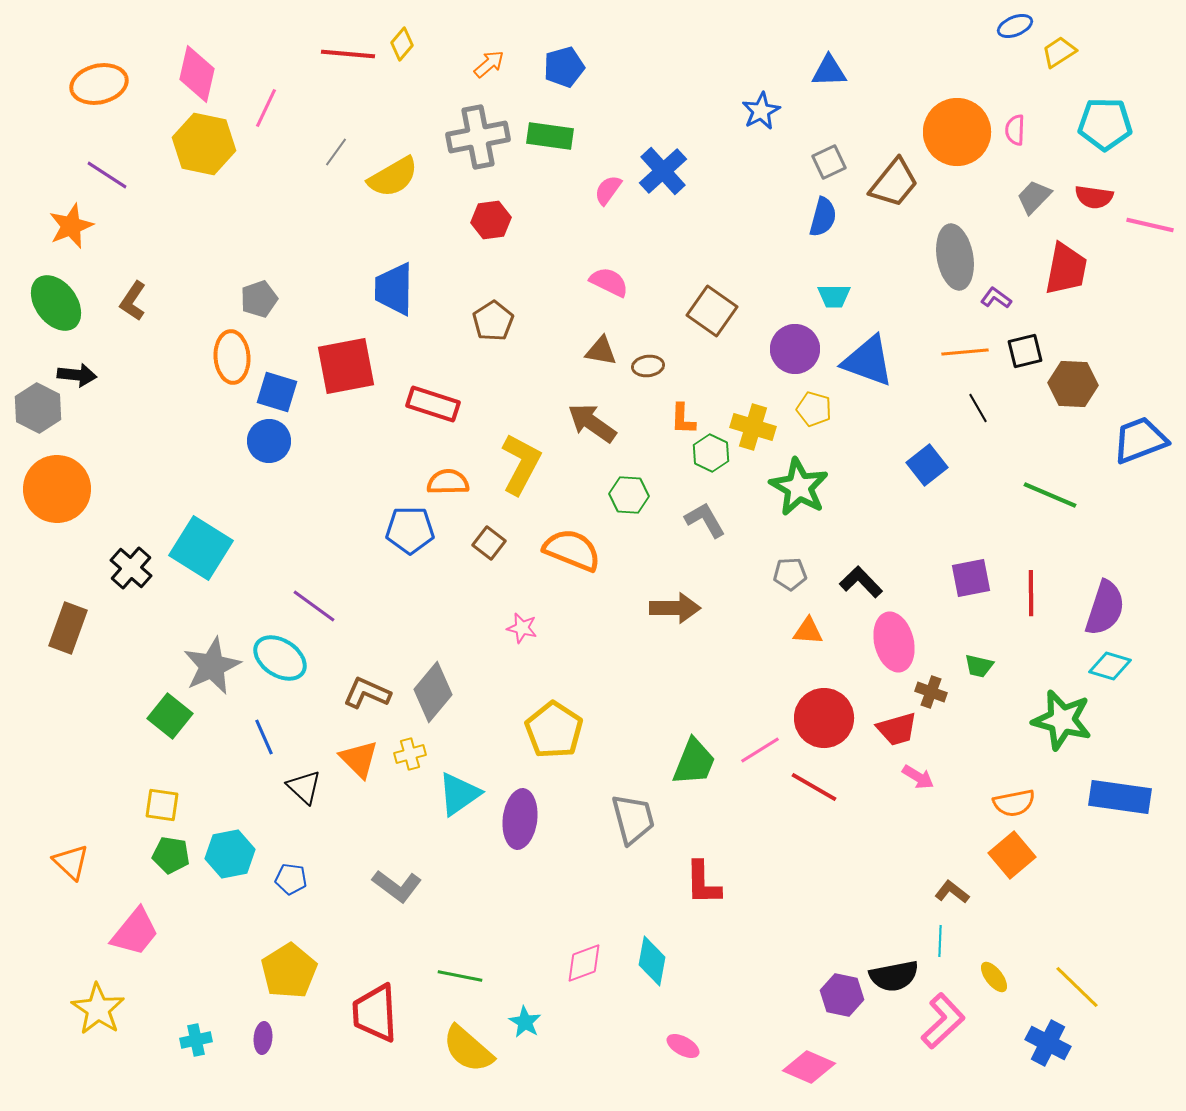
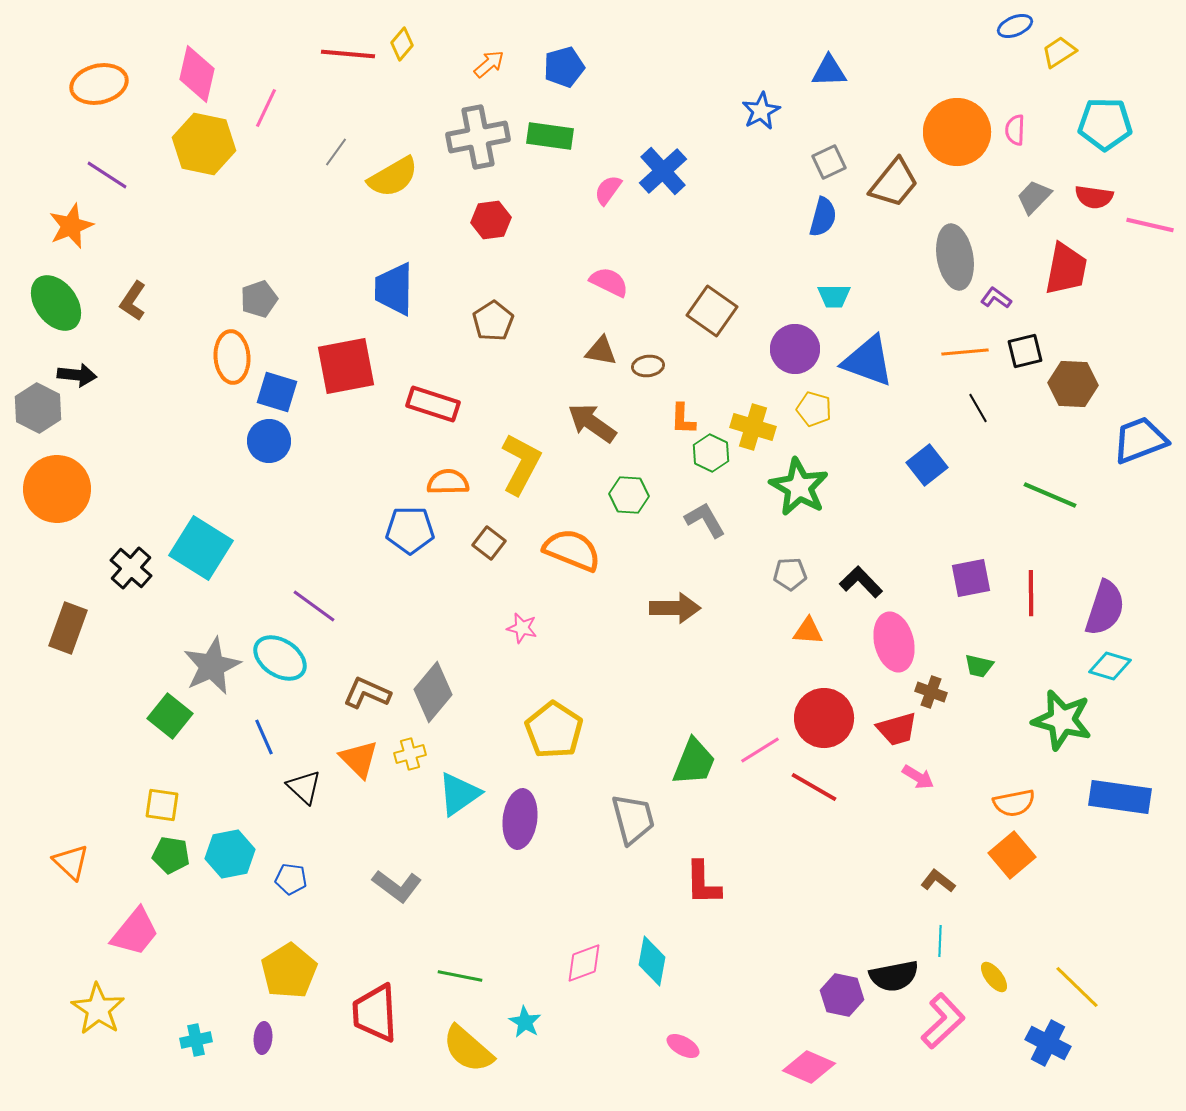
brown L-shape at (952, 892): moved 14 px left, 11 px up
